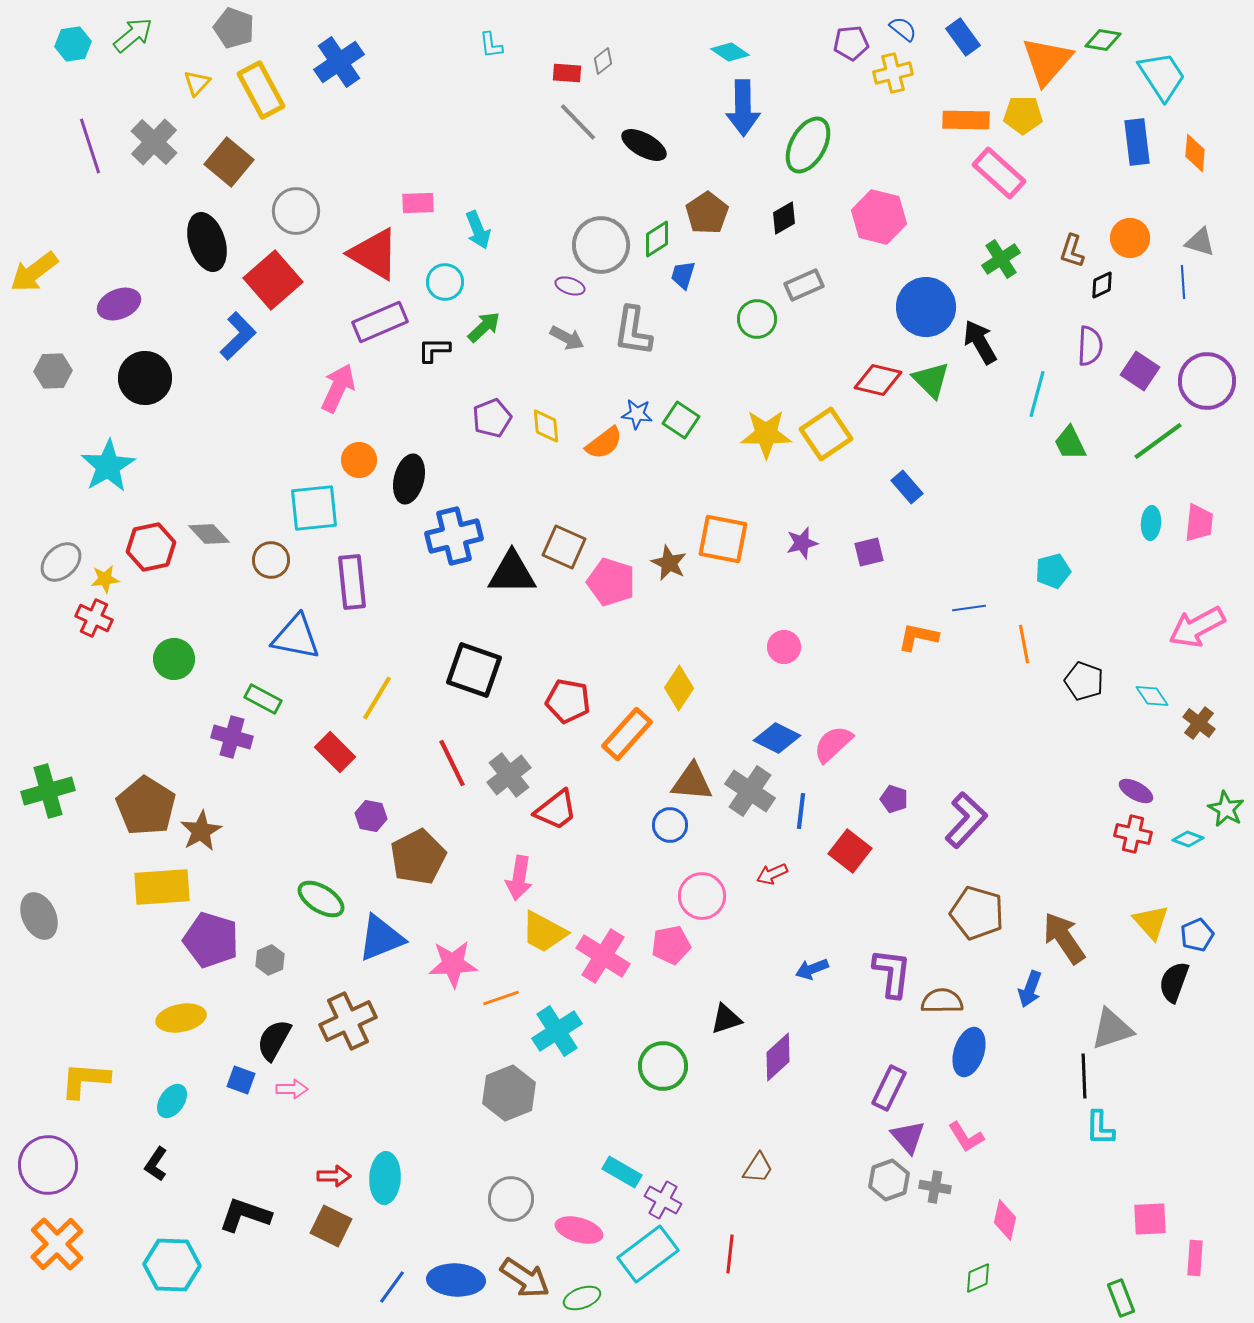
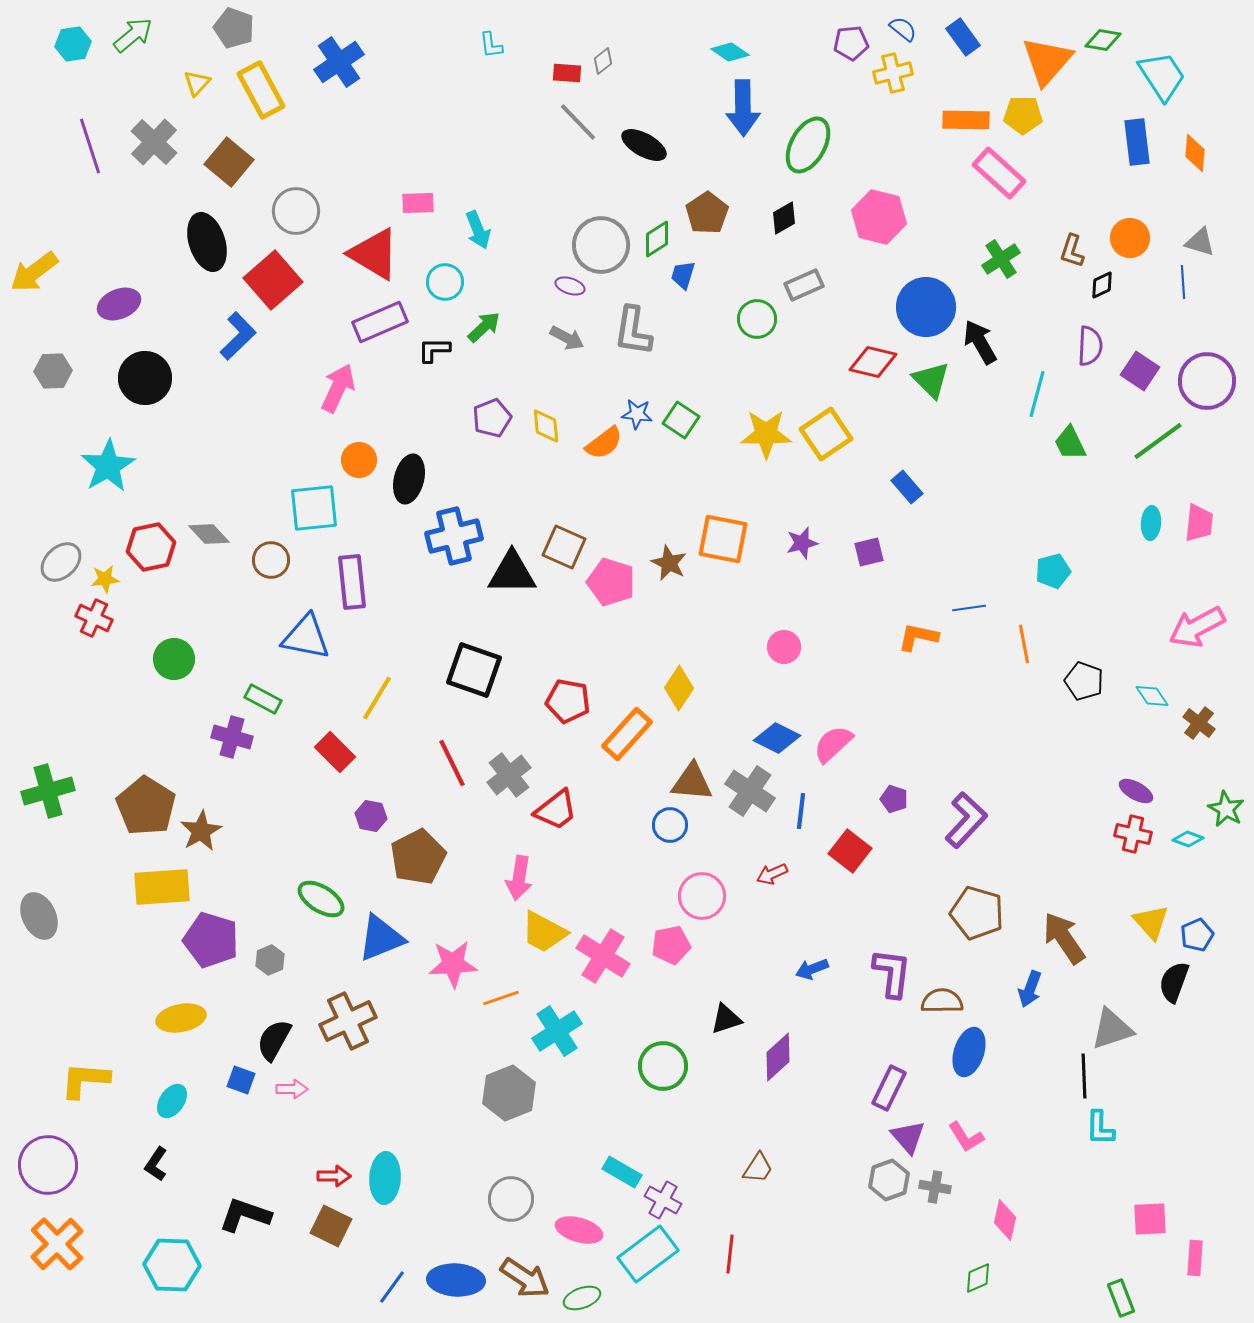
red diamond at (878, 380): moved 5 px left, 18 px up
blue triangle at (296, 637): moved 10 px right
